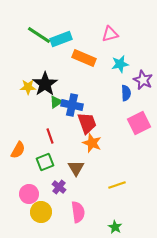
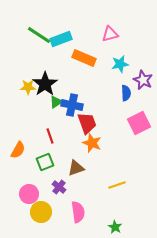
brown triangle: rotated 42 degrees clockwise
